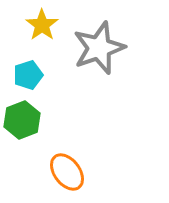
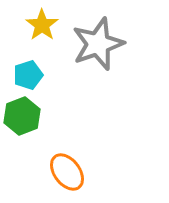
gray star: moved 1 px left, 4 px up
green hexagon: moved 4 px up
